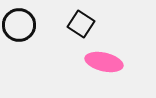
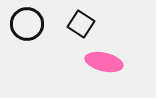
black circle: moved 8 px right, 1 px up
